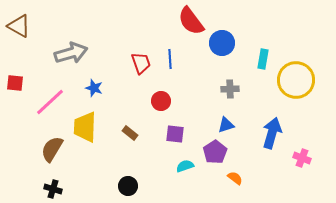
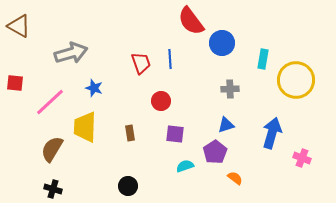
brown rectangle: rotated 42 degrees clockwise
